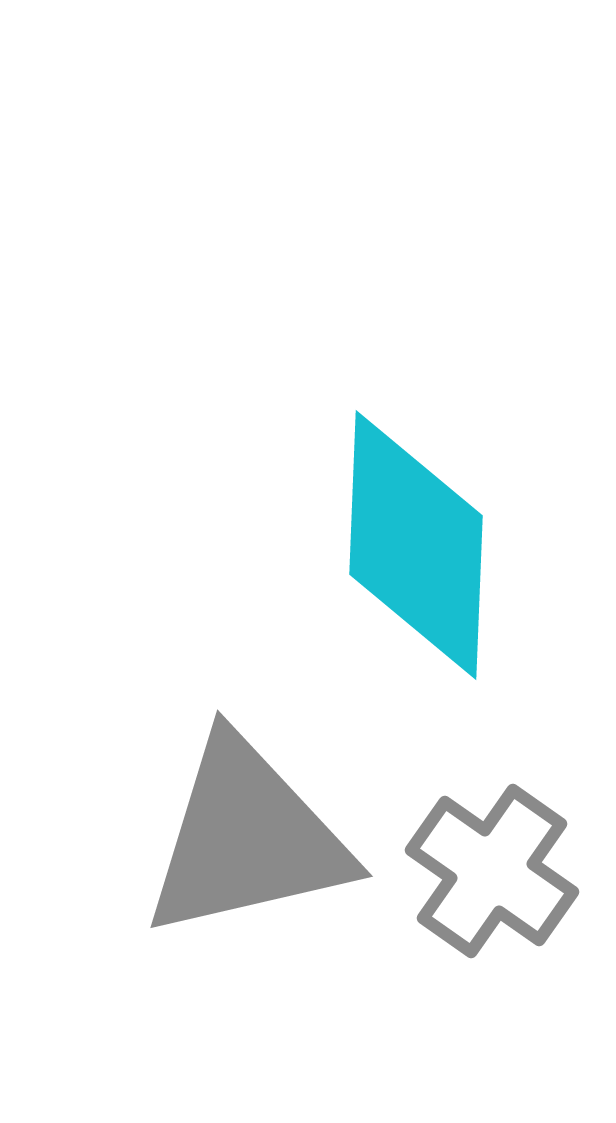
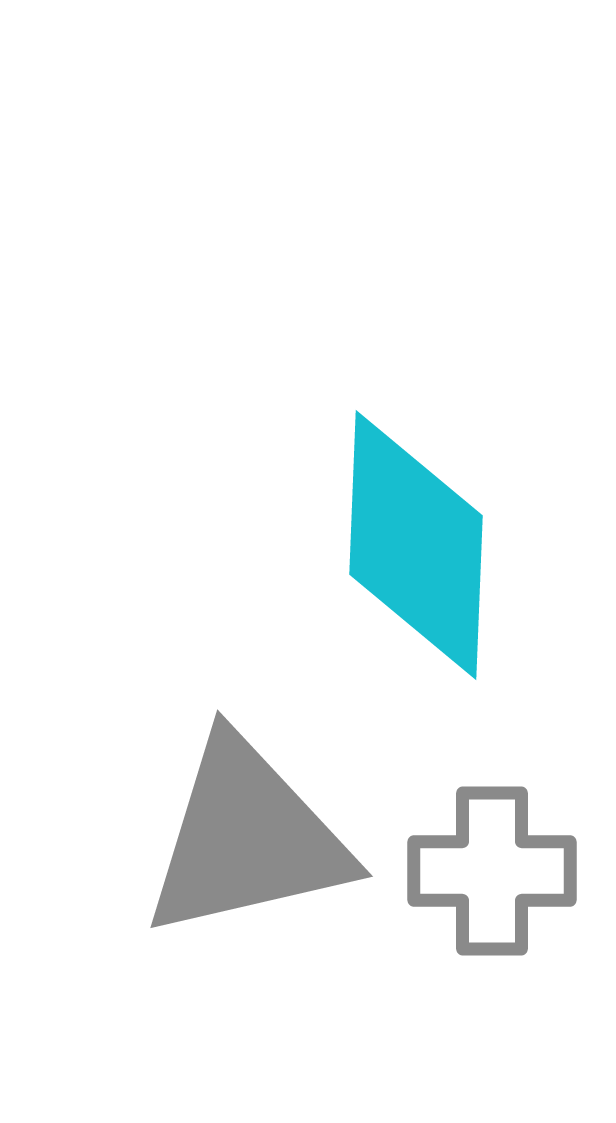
gray cross: rotated 35 degrees counterclockwise
